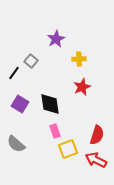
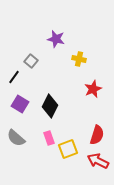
purple star: rotated 30 degrees counterclockwise
yellow cross: rotated 16 degrees clockwise
black line: moved 4 px down
red star: moved 11 px right, 2 px down
black diamond: moved 2 px down; rotated 35 degrees clockwise
pink rectangle: moved 6 px left, 7 px down
gray semicircle: moved 6 px up
red arrow: moved 2 px right, 1 px down
